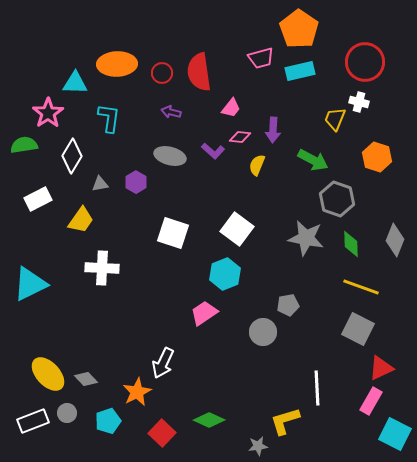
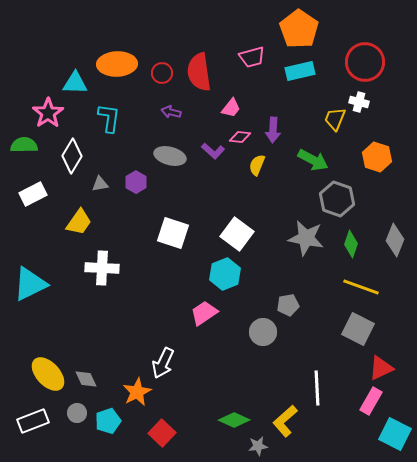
pink trapezoid at (261, 58): moved 9 px left, 1 px up
green semicircle at (24, 145): rotated 8 degrees clockwise
white rectangle at (38, 199): moved 5 px left, 5 px up
yellow trapezoid at (81, 220): moved 2 px left, 2 px down
white square at (237, 229): moved 5 px down
green diamond at (351, 244): rotated 20 degrees clockwise
gray diamond at (86, 379): rotated 20 degrees clockwise
gray circle at (67, 413): moved 10 px right
green diamond at (209, 420): moved 25 px right
yellow L-shape at (285, 421): rotated 24 degrees counterclockwise
